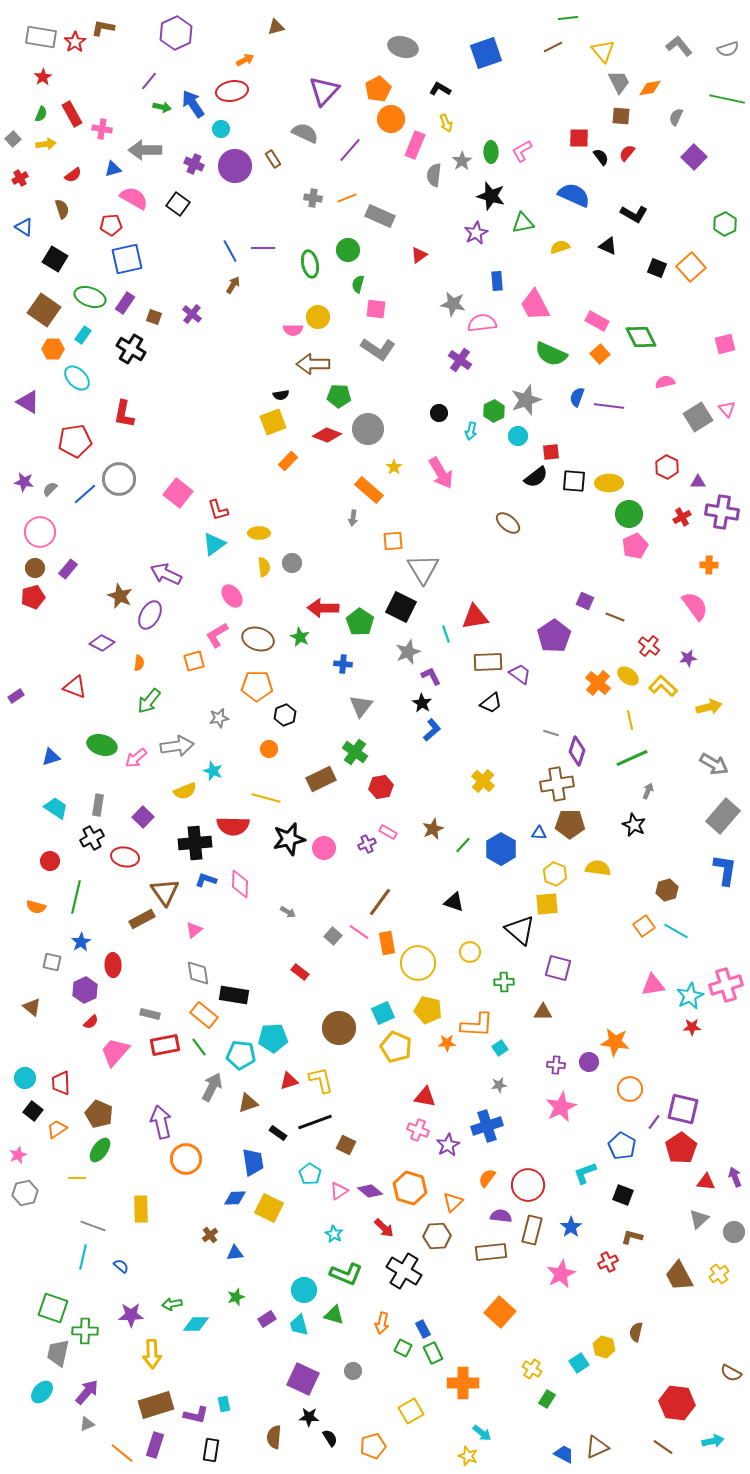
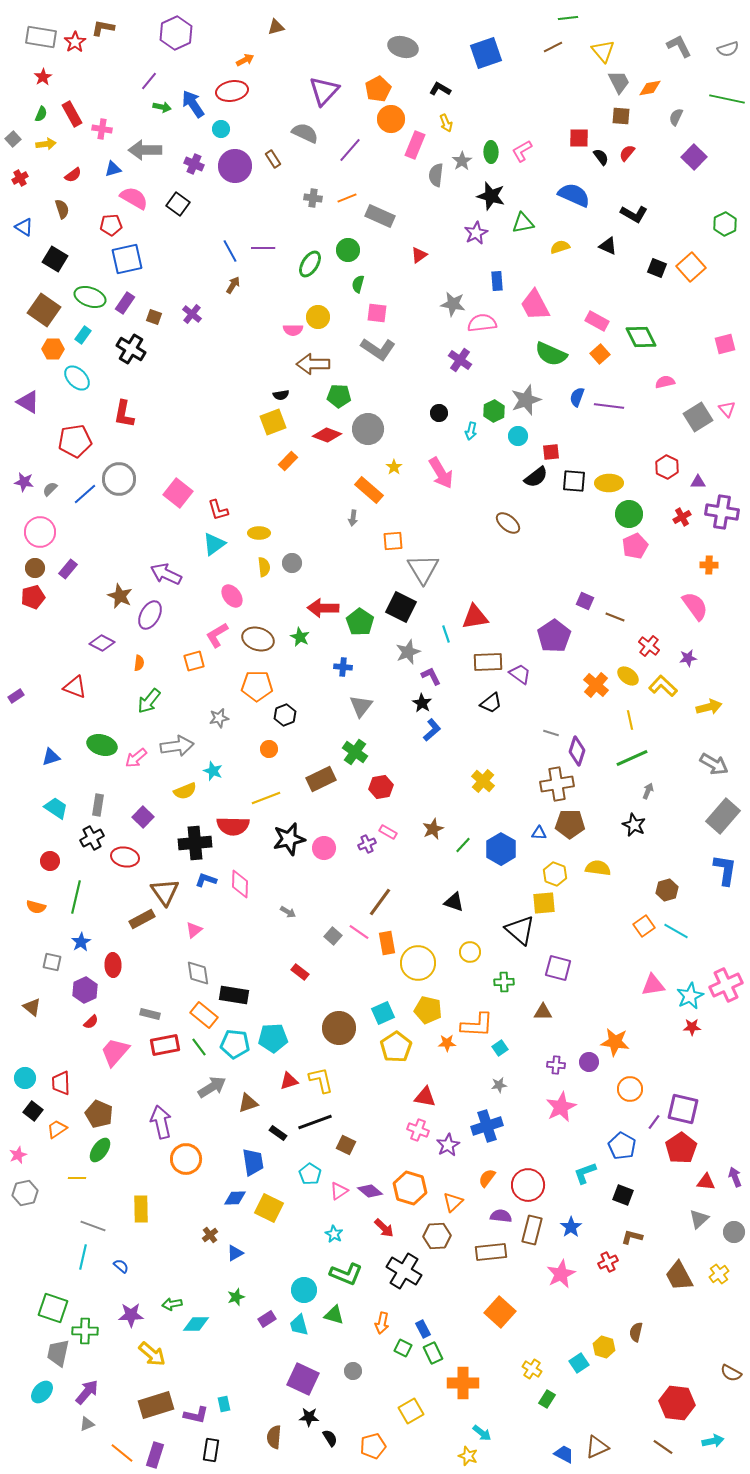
gray L-shape at (679, 46): rotated 12 degrees clockwise
gray semicircle at (434, 175): moved 2 px right
green ellipse at (310, 264): rotated 44 degrees clockwise
pink square at (376, 309): moved 1 px right, 4 px down
blue cross at (343, 664): moved 3 px down
orange cross at (598, 683): moved 2 px left, 2 px down
yellow line at (266, 798): rotated 36 degrees counterclockwise
yellow square at (547, 904): moved 3 px left, 1 px up
pink cross at (726, 985): rotated 8 degrees counterclockwise
yellow pentagon at (396, 1047): rotated 16 degrees clockwise
cyan pentagon at (241, 1055): moved 6 px left, 11 px up
gray arrow at (212, 1087): rotated 32 degrees clockwise
blue triangle at (235, 1253): rotated 24 degrees counterclockwise
yellow arrow at (152, 1354): rotated 48 degrees counterclockwise
purple rectangle at (155, 1445): moved 10 px down
